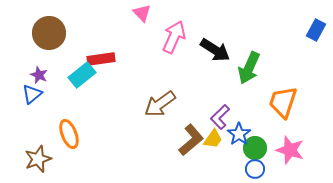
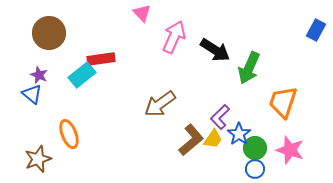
blue triangle: rotated 40 degrees counterclockwise
